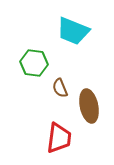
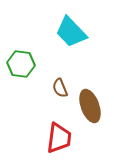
cyan trapezoid: moved 2 px left, 1 px down; rotated 24 degrees clockwise
green hexagon: moved 13 px left, 1 px down
brown ellipse: moved 1 px right; rotated 8 degrees counterclockwise
